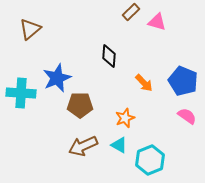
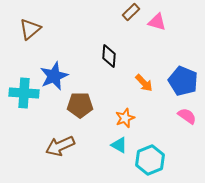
blue star: moved 3 px left, 2 px up
cyan cross: moved 3 px right
brown arrow: moved 23 px left
